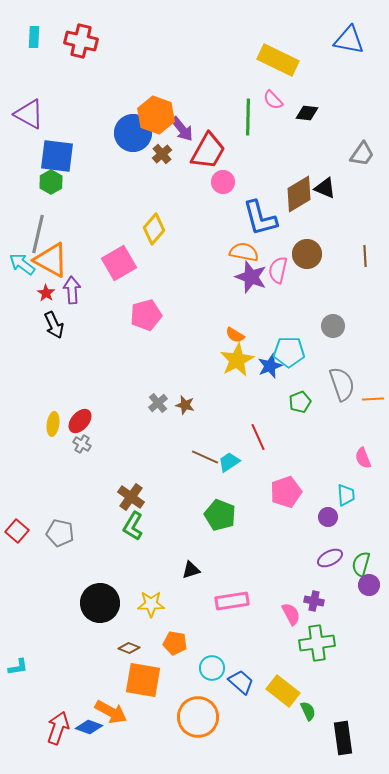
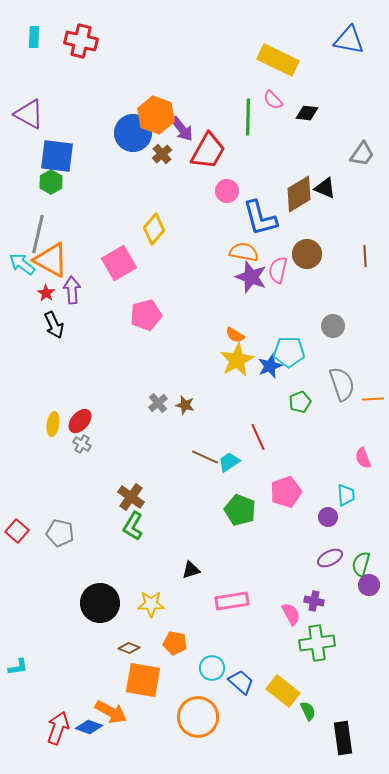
pink circle at (223, 182): moved 4 px right, 9 px down
green pentagon at (220, 515): moved 20 px right, 5 px up
